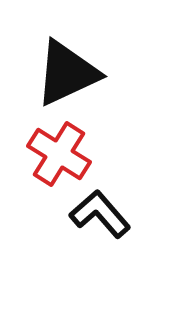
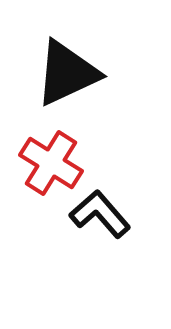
red cross: moved 8 px left, 9 px down
